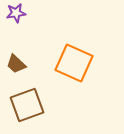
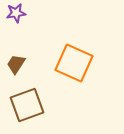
brown trapezoid: rotated 80 degrees clockwise
